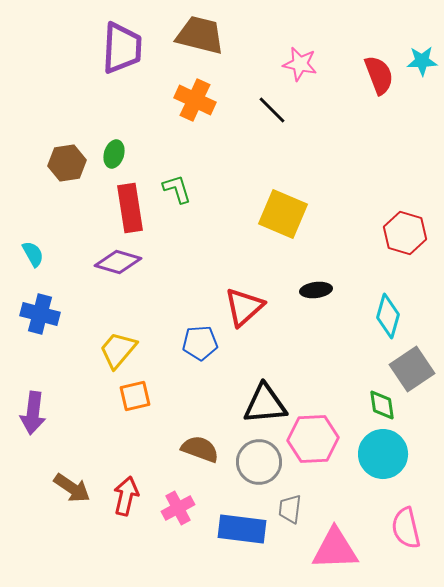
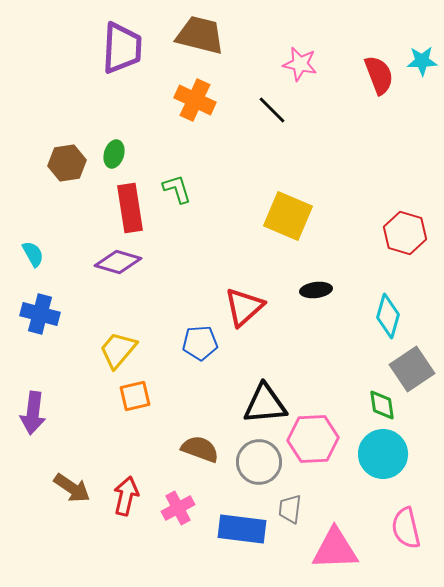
yellow square: moved 5 px right, 2 px down
